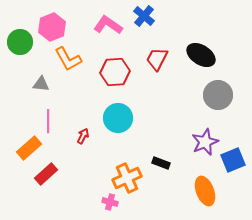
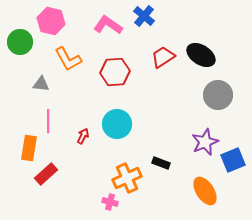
pink hexagon: moved 1 px left, 6 px up; rotated 24 degrees counterclockwise
red trapezoid: moved 6 px right, 2 px up; rotated 30 degrees clockwise
cyan circle: moved 1 px left, 6 px down
orange rectangle: rotated 40 degrees counterclockwise
orange ellipse: rotated 12 degrees counterclockwise
